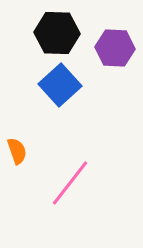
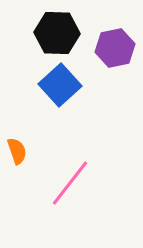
purple hexagon: rotated 15 degrees counterclockwise
